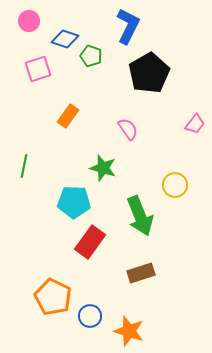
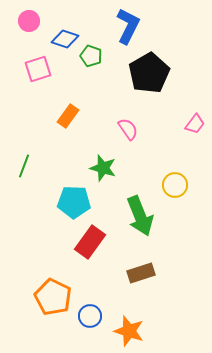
green line: rotated 10 degrees clockwise
